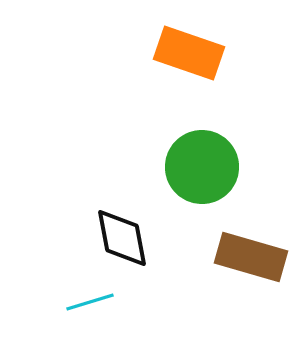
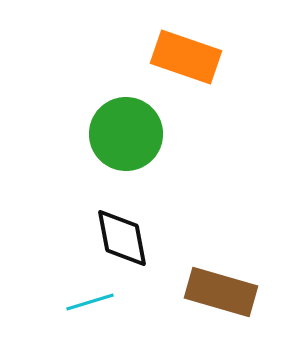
orange rectangle: moved 3 px left, 4 px down
green circle: moved 76 px left, 33 px up
brown rectangle: moved 30 px left, 35 px down
